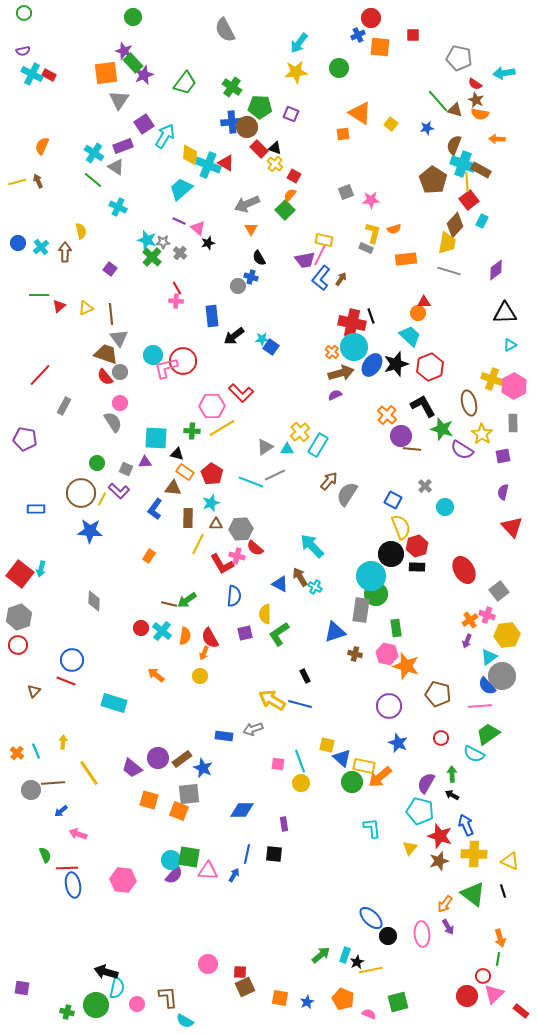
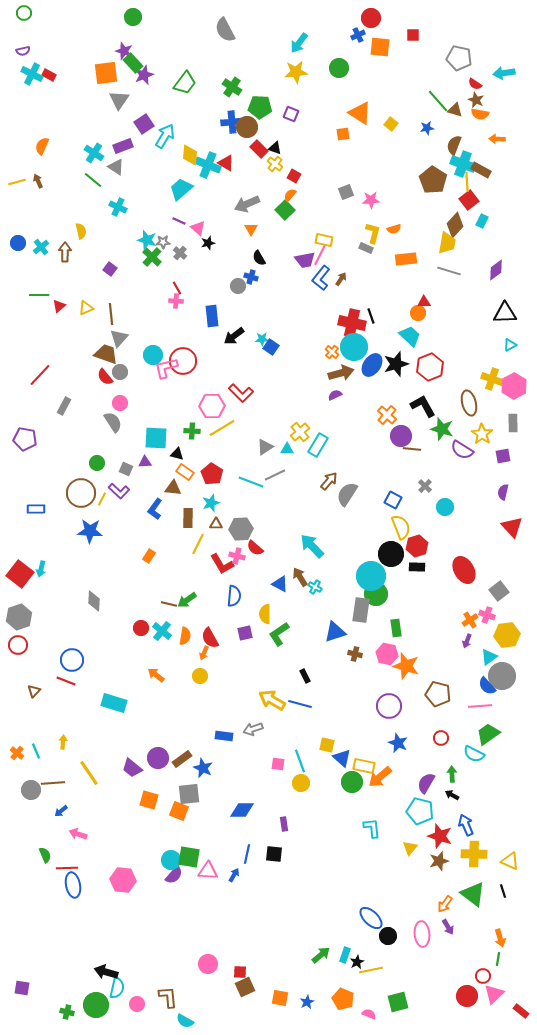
gray triangle at (119, 338): rotated 18 degrees clockwise
